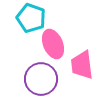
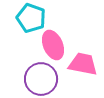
pink ellipse: moved 1 px down
pink trapezoid: moved 1 px right, 1 px up; rotated 108 degrees clockwise
